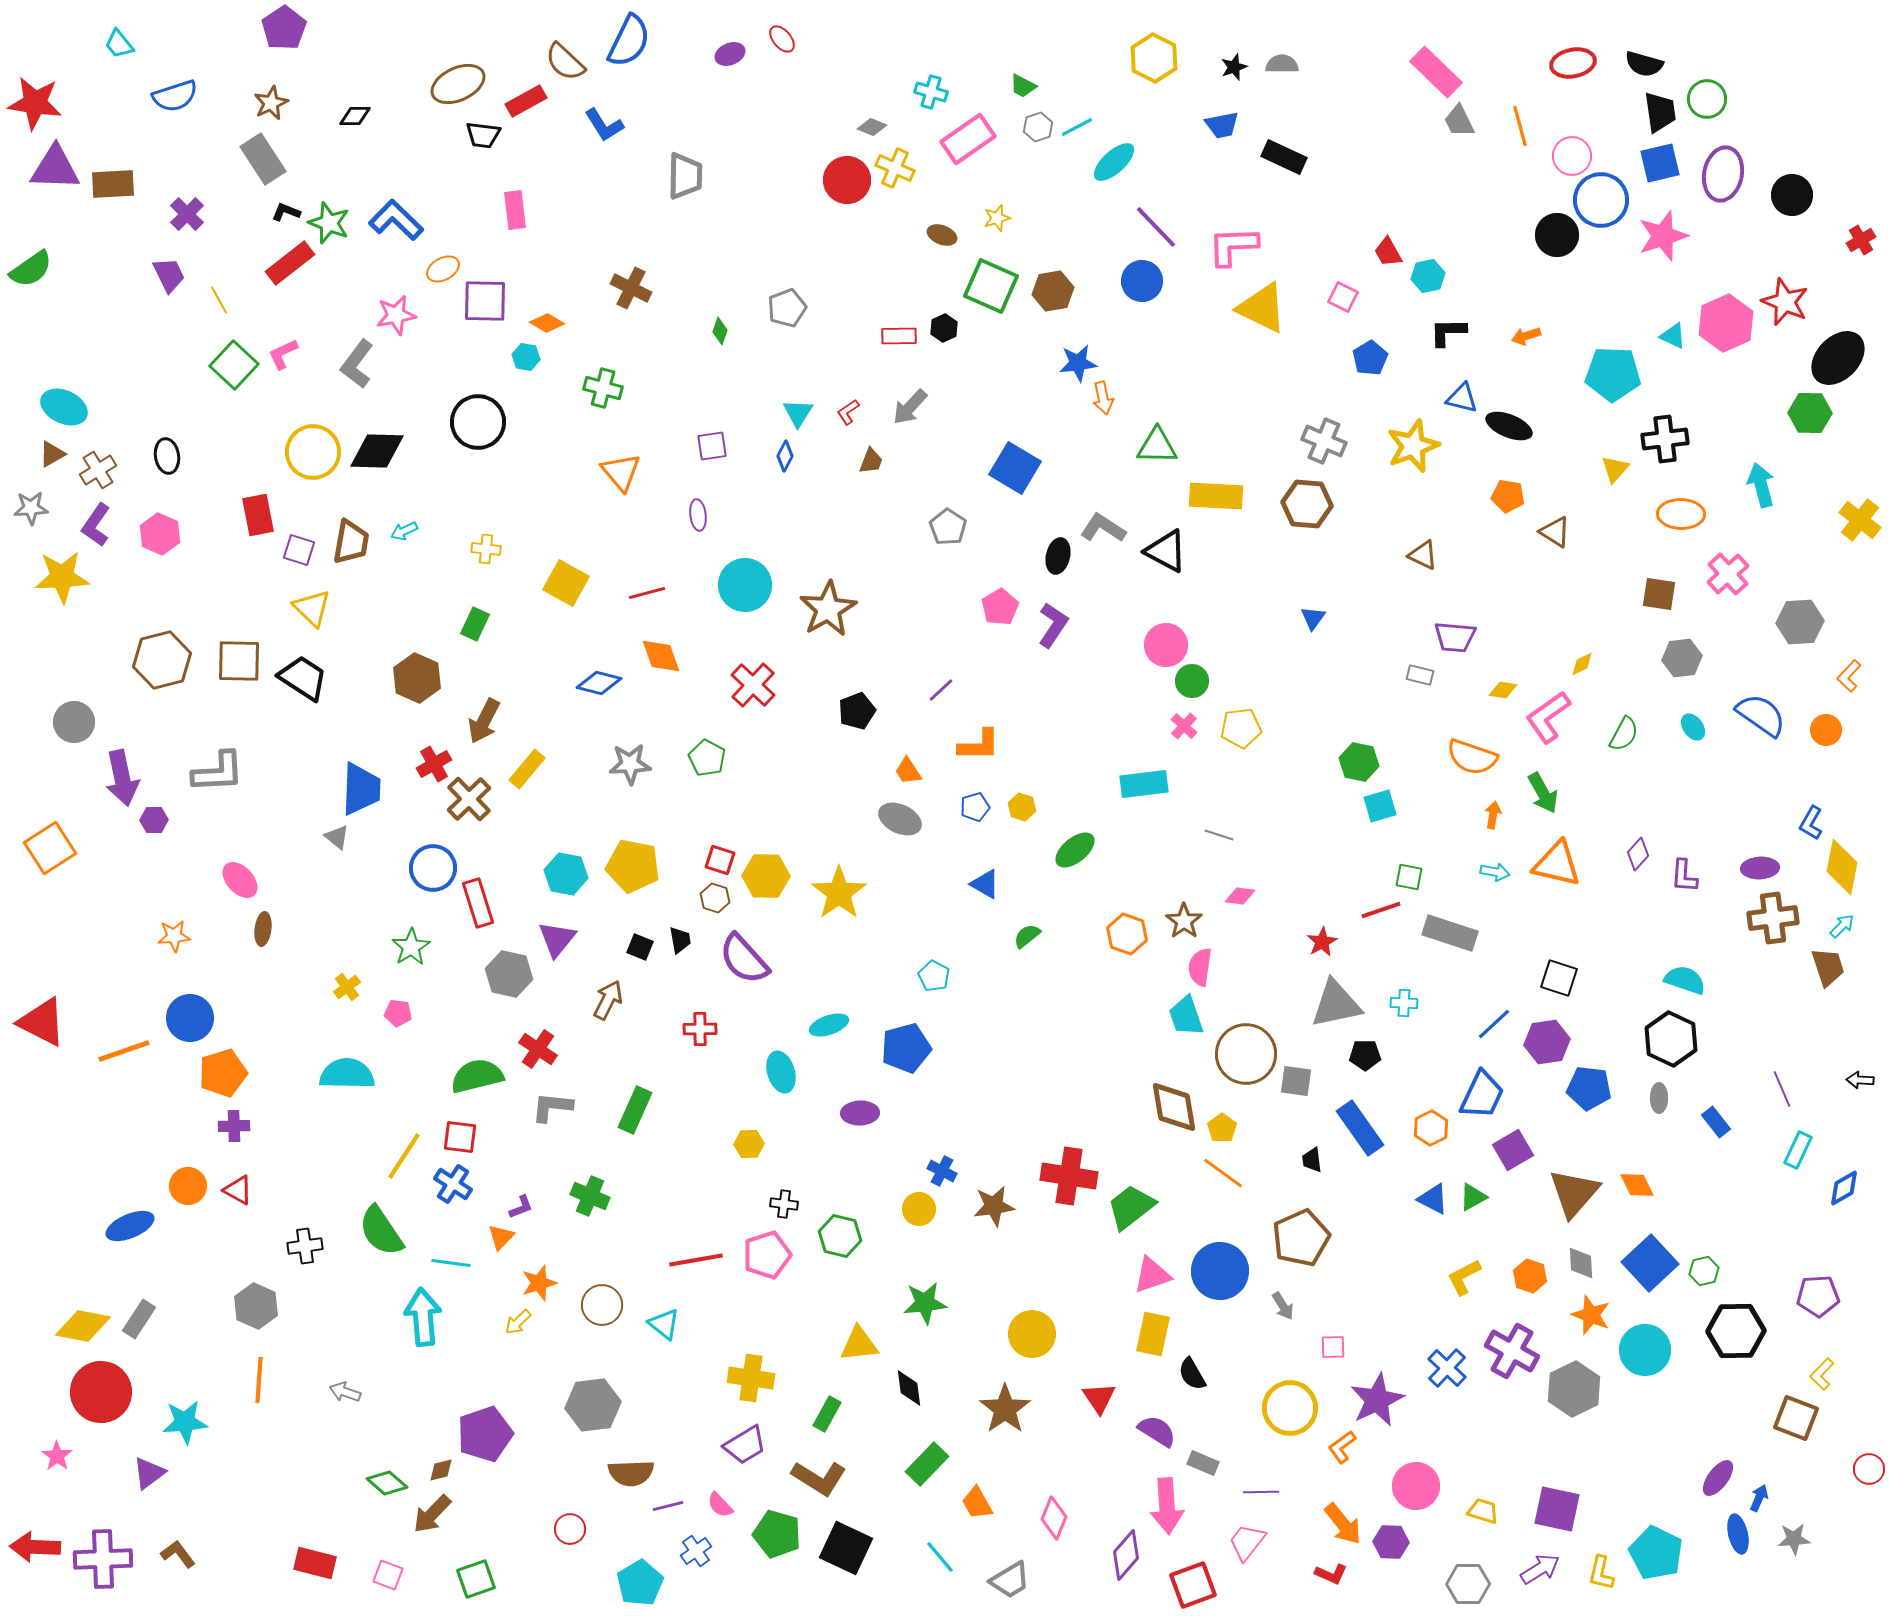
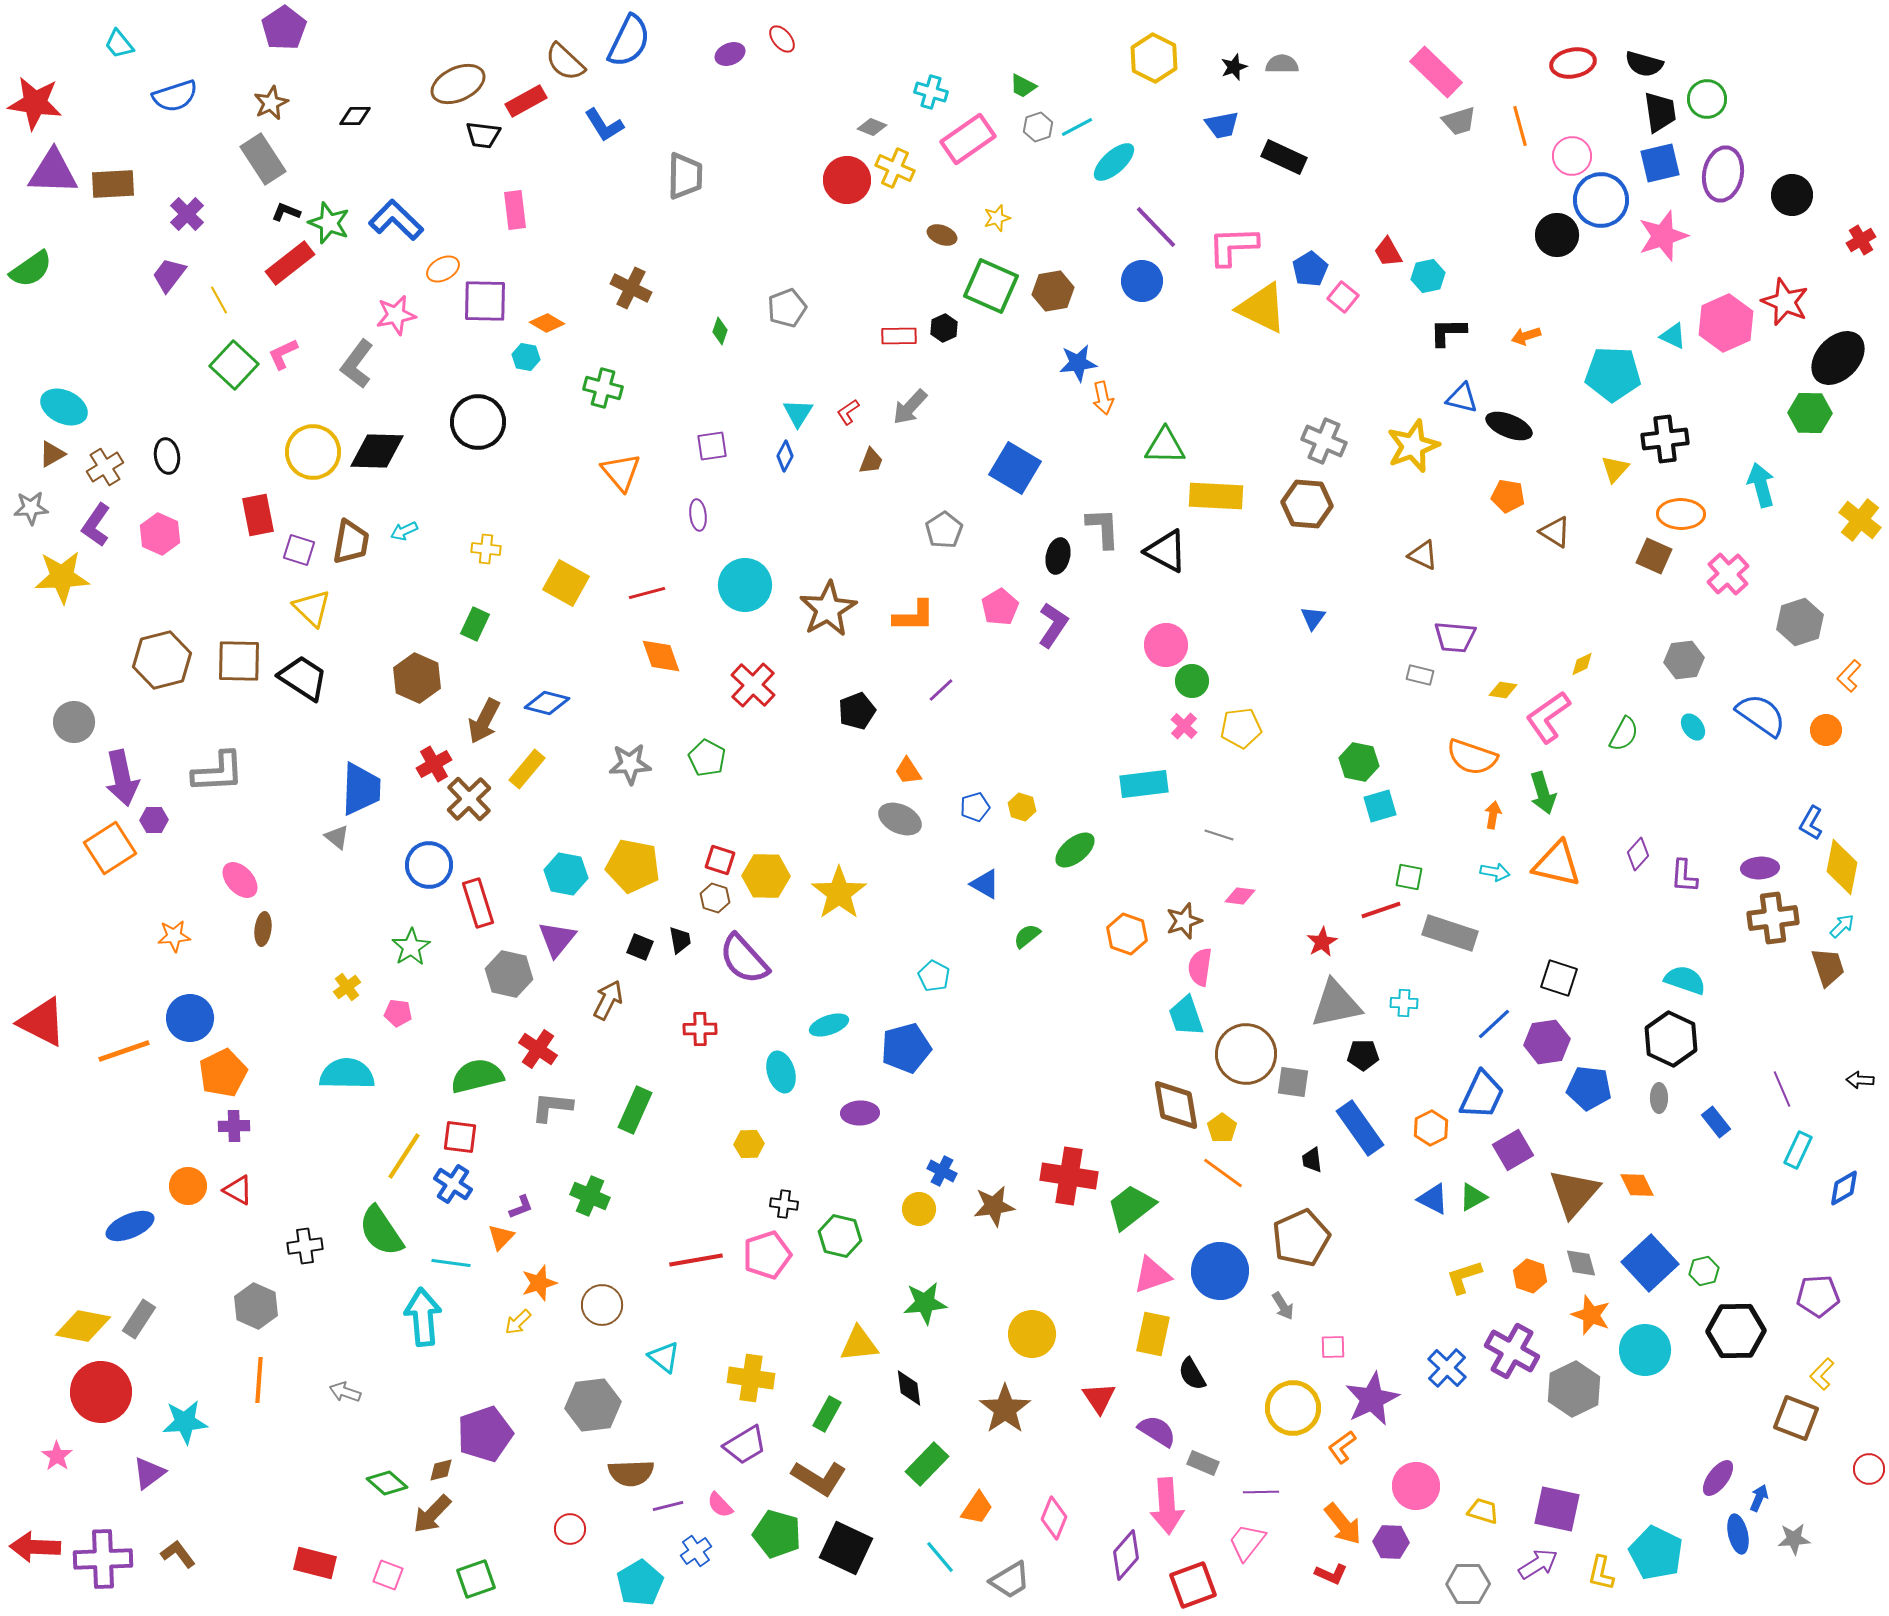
gray trapezoid at (1459, 121): rotated 81 degrees counterclockwise
purple triangle at (55, 168): moved 2 px left, 4 px down
purple trapezoid at (169, 275): rotated 117 degrees counterclockwise
pink square at (1343, 297): rotated 12 degrees clockwise
blue pentagon at (1370, 358): moved 60 px left, 89 px up
green triangle at (1157, 446): moved 8 px right
brown cross at (98, 470): moved 7 px right, 3 px up
gray pentagon at (948, 527): moved 4 px left, 3 px down; rotated 6 degrees clockwise
gray L-shape at (1103, 528): rotated 54 degrees clockwise
brown square at (1659, 594): moved 5 px left, 38 px up; rotated 15 degrees clockwise
gray hexagon at (1800, 622): rotated 15 degrees counterclockwise
gray hexagon at (1682, 658): moved 2 px right, 2 px down
blue diamond at (599, 683): moved 52 px left, 20 px down
orange L-shape at (979, 745): moved 65 px left, 129 px up
green arrow at (1543, 793): rotated 12 degrees clockwise
orange square at (50, 848): moved 60 px right
blue circle at (433, 868): moved 4 px left, 3 px up
brown star at (1184, 921): rotated 18 degrees clockwise
black pentagon at (1365, 1055): moved 2 px left
orange pentagon at (223, 1073): rotated 9 degrees counterclockwise
gray square at (1296, 1081): moved 3 px left, 1 px down
brown diamond at (1174, 1107): moved 2 px right, 2 px up
gray diamond at (1581, 1263): rotated 12 degrees counterclockwise
yellow L-shape at (1464, 1277): rotated 9 degrees clockwise
cyan triangle at (664, 1324): moved 33 px down
purple star at (1377, 1400): moved 5 px left, 1 px up
yellow circle at (1290, 1408): moved 3 px right
orange trapezoid at (977, 1503): moved 5 px down; rotated 117 degrees counterclockwise
purple arrow at (1540, 1569): moved 2 px left, 5 px up
